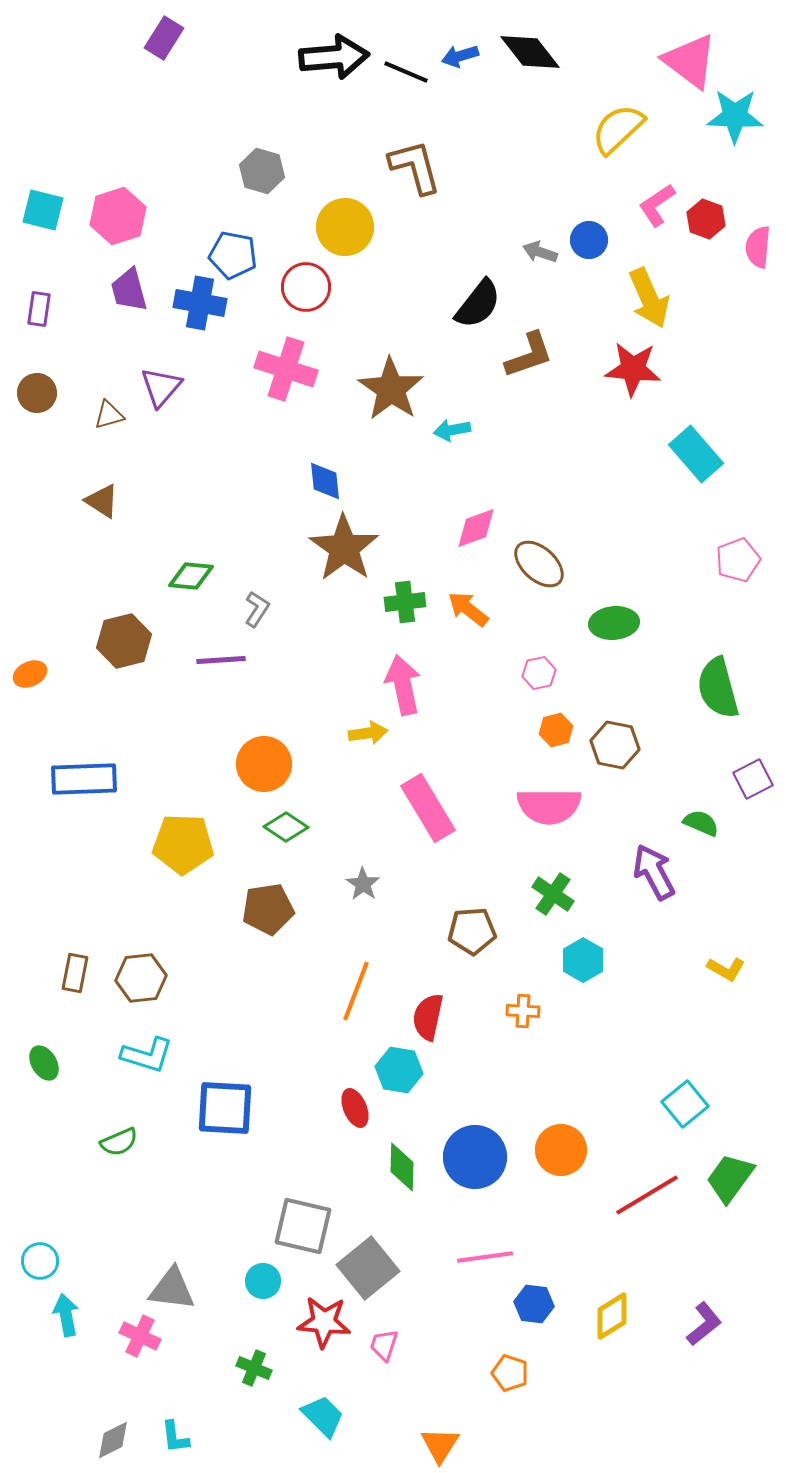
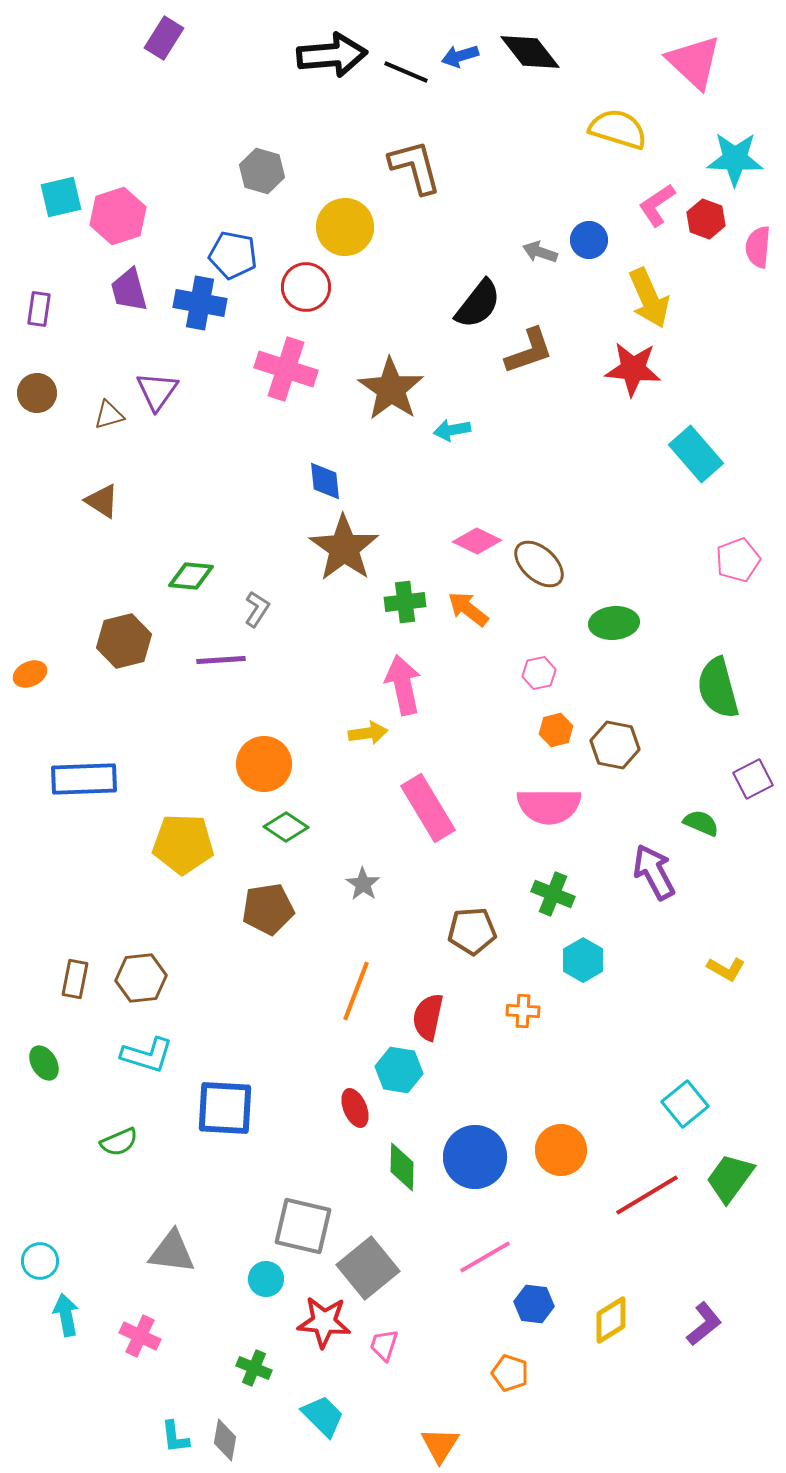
black arrow at (334, 57): moved 2 px left, 2 px up
pink triangle at (690, 61): moved 4 px right, 1 px down; rotated 6 degrees clockwise
cyan star at (735, 116): moved 43 px down
yellow semicircle at (618, 129): rotated 60 degrees clockwise
cyan square at (43, 210): moved 18 px right, 13 px up; rotated 27 degrees counterclockwise
brown L-shape at (529, 355): moved 4 px up
purple triangle at (161, 387): moved 4 px left, 4 px down; rotated 6 degrees counterclockwise
pink diamond at (476, 528): moved 1 px right, 13 px down; rotated 45 degrees clockwise
green cross at (553, 894): rotated 12 degrees counterclockwise
brown rectangle at (75, 973): moved 6 px down
pink line at (485, 1257): rotated 22 degrees counterclockwise
cyan circle at (263, 1281): moved 3 px right, 2 px up
gray triangle at (172, 1289): moved 37 px up
yellow diamond at (612, 1316): moved 1 px left, 4 px down
gray diamond at (113, 1440): moved 112 px right; rotated 54 degrees counterclockwise
